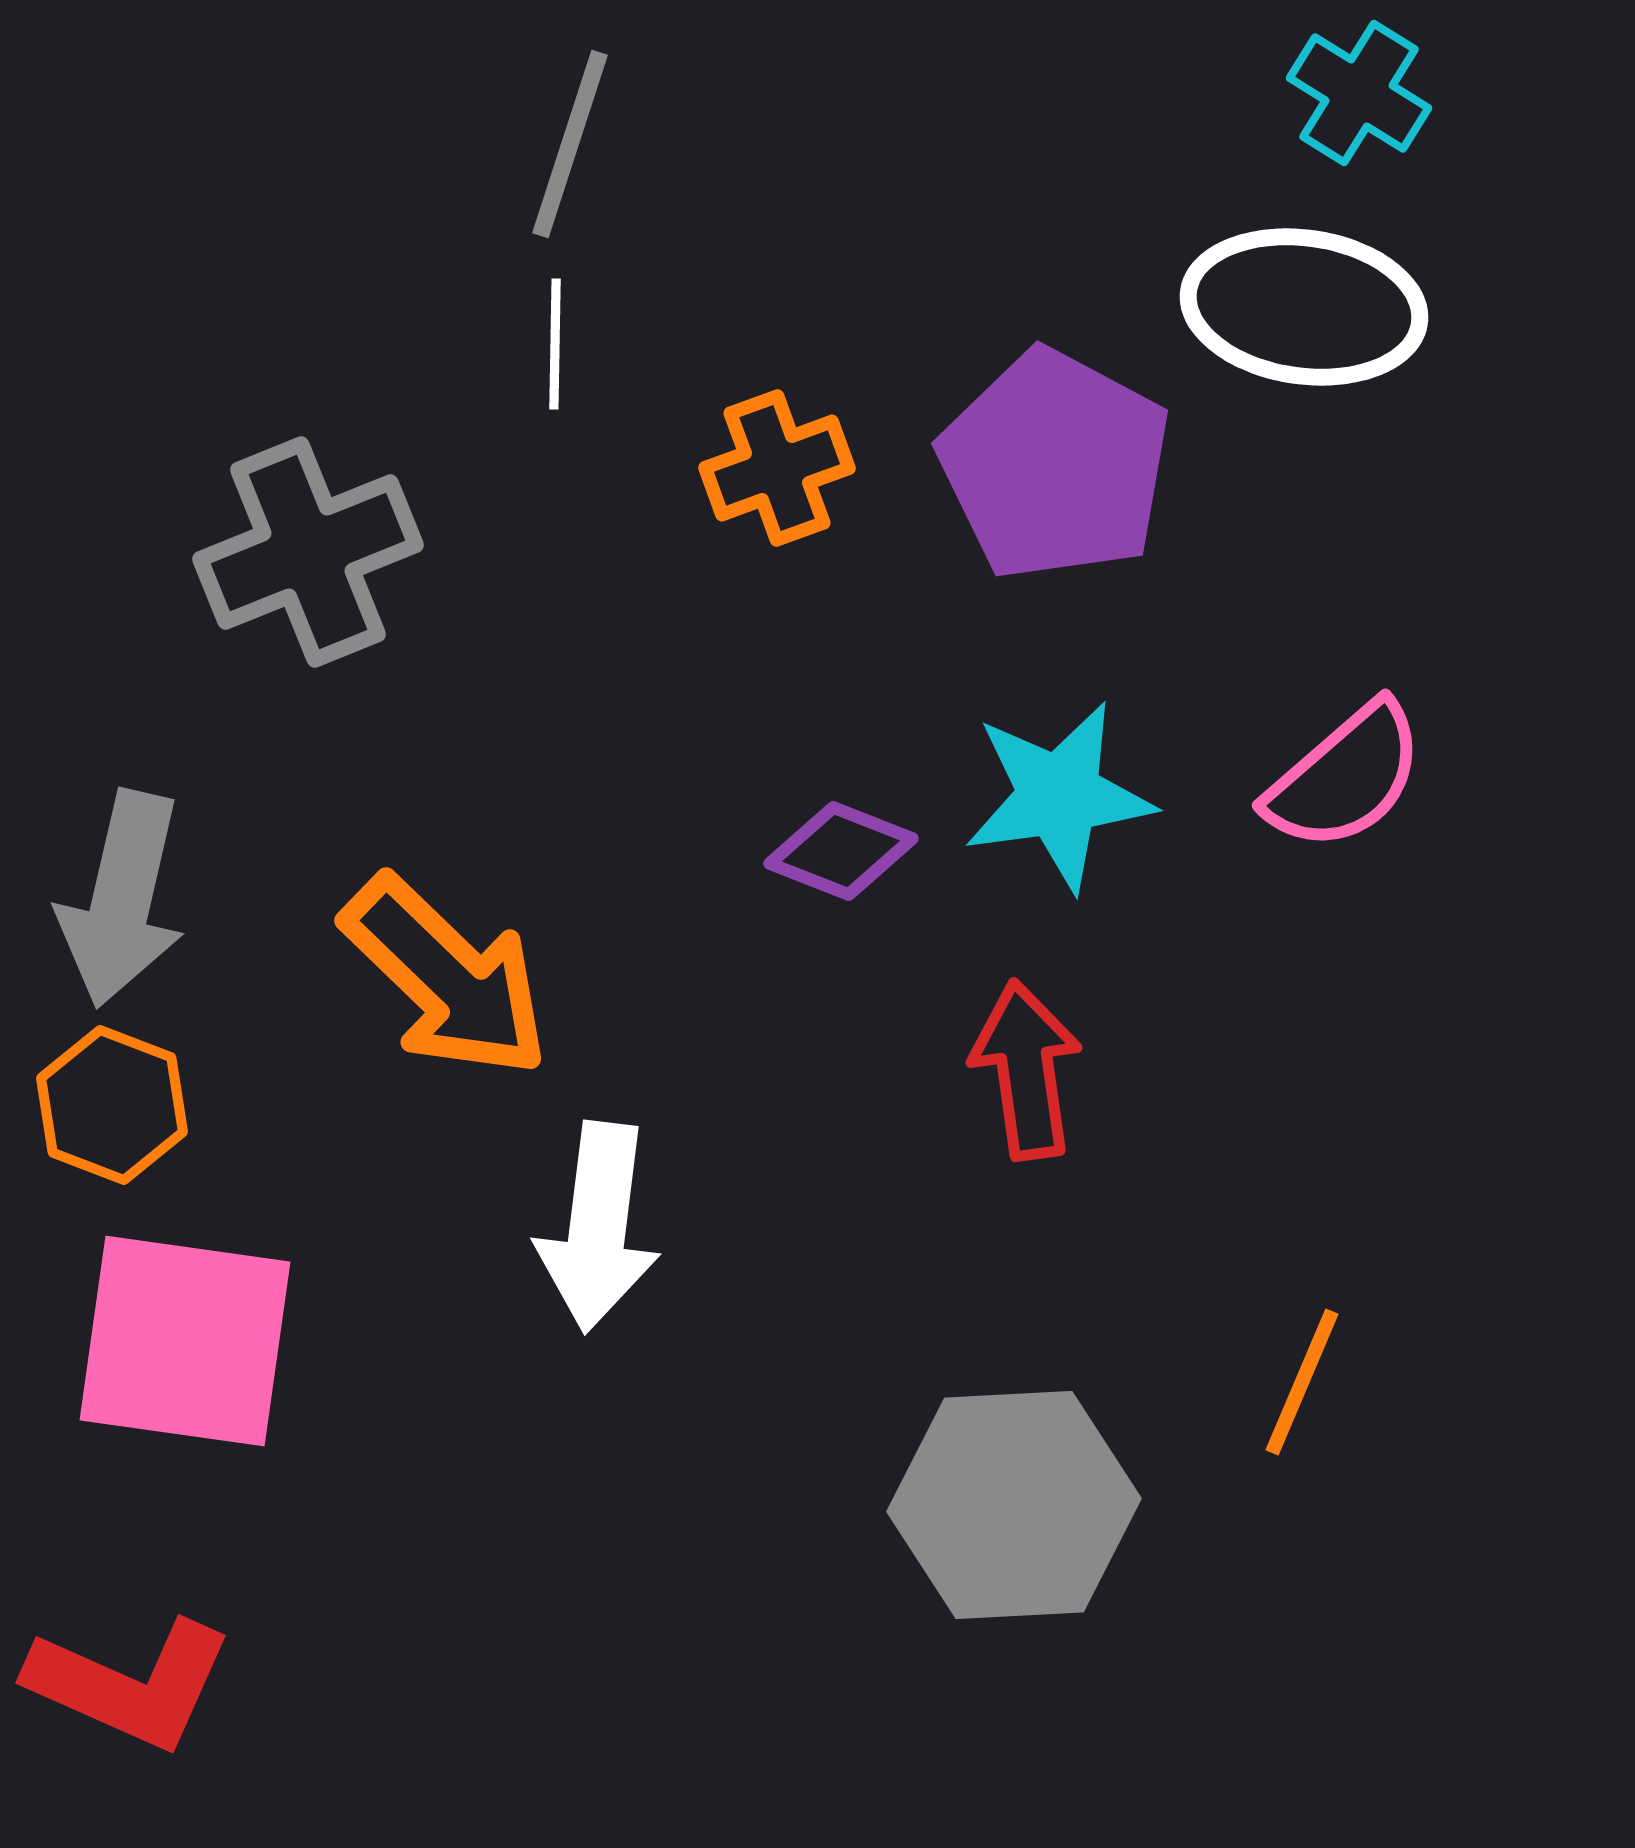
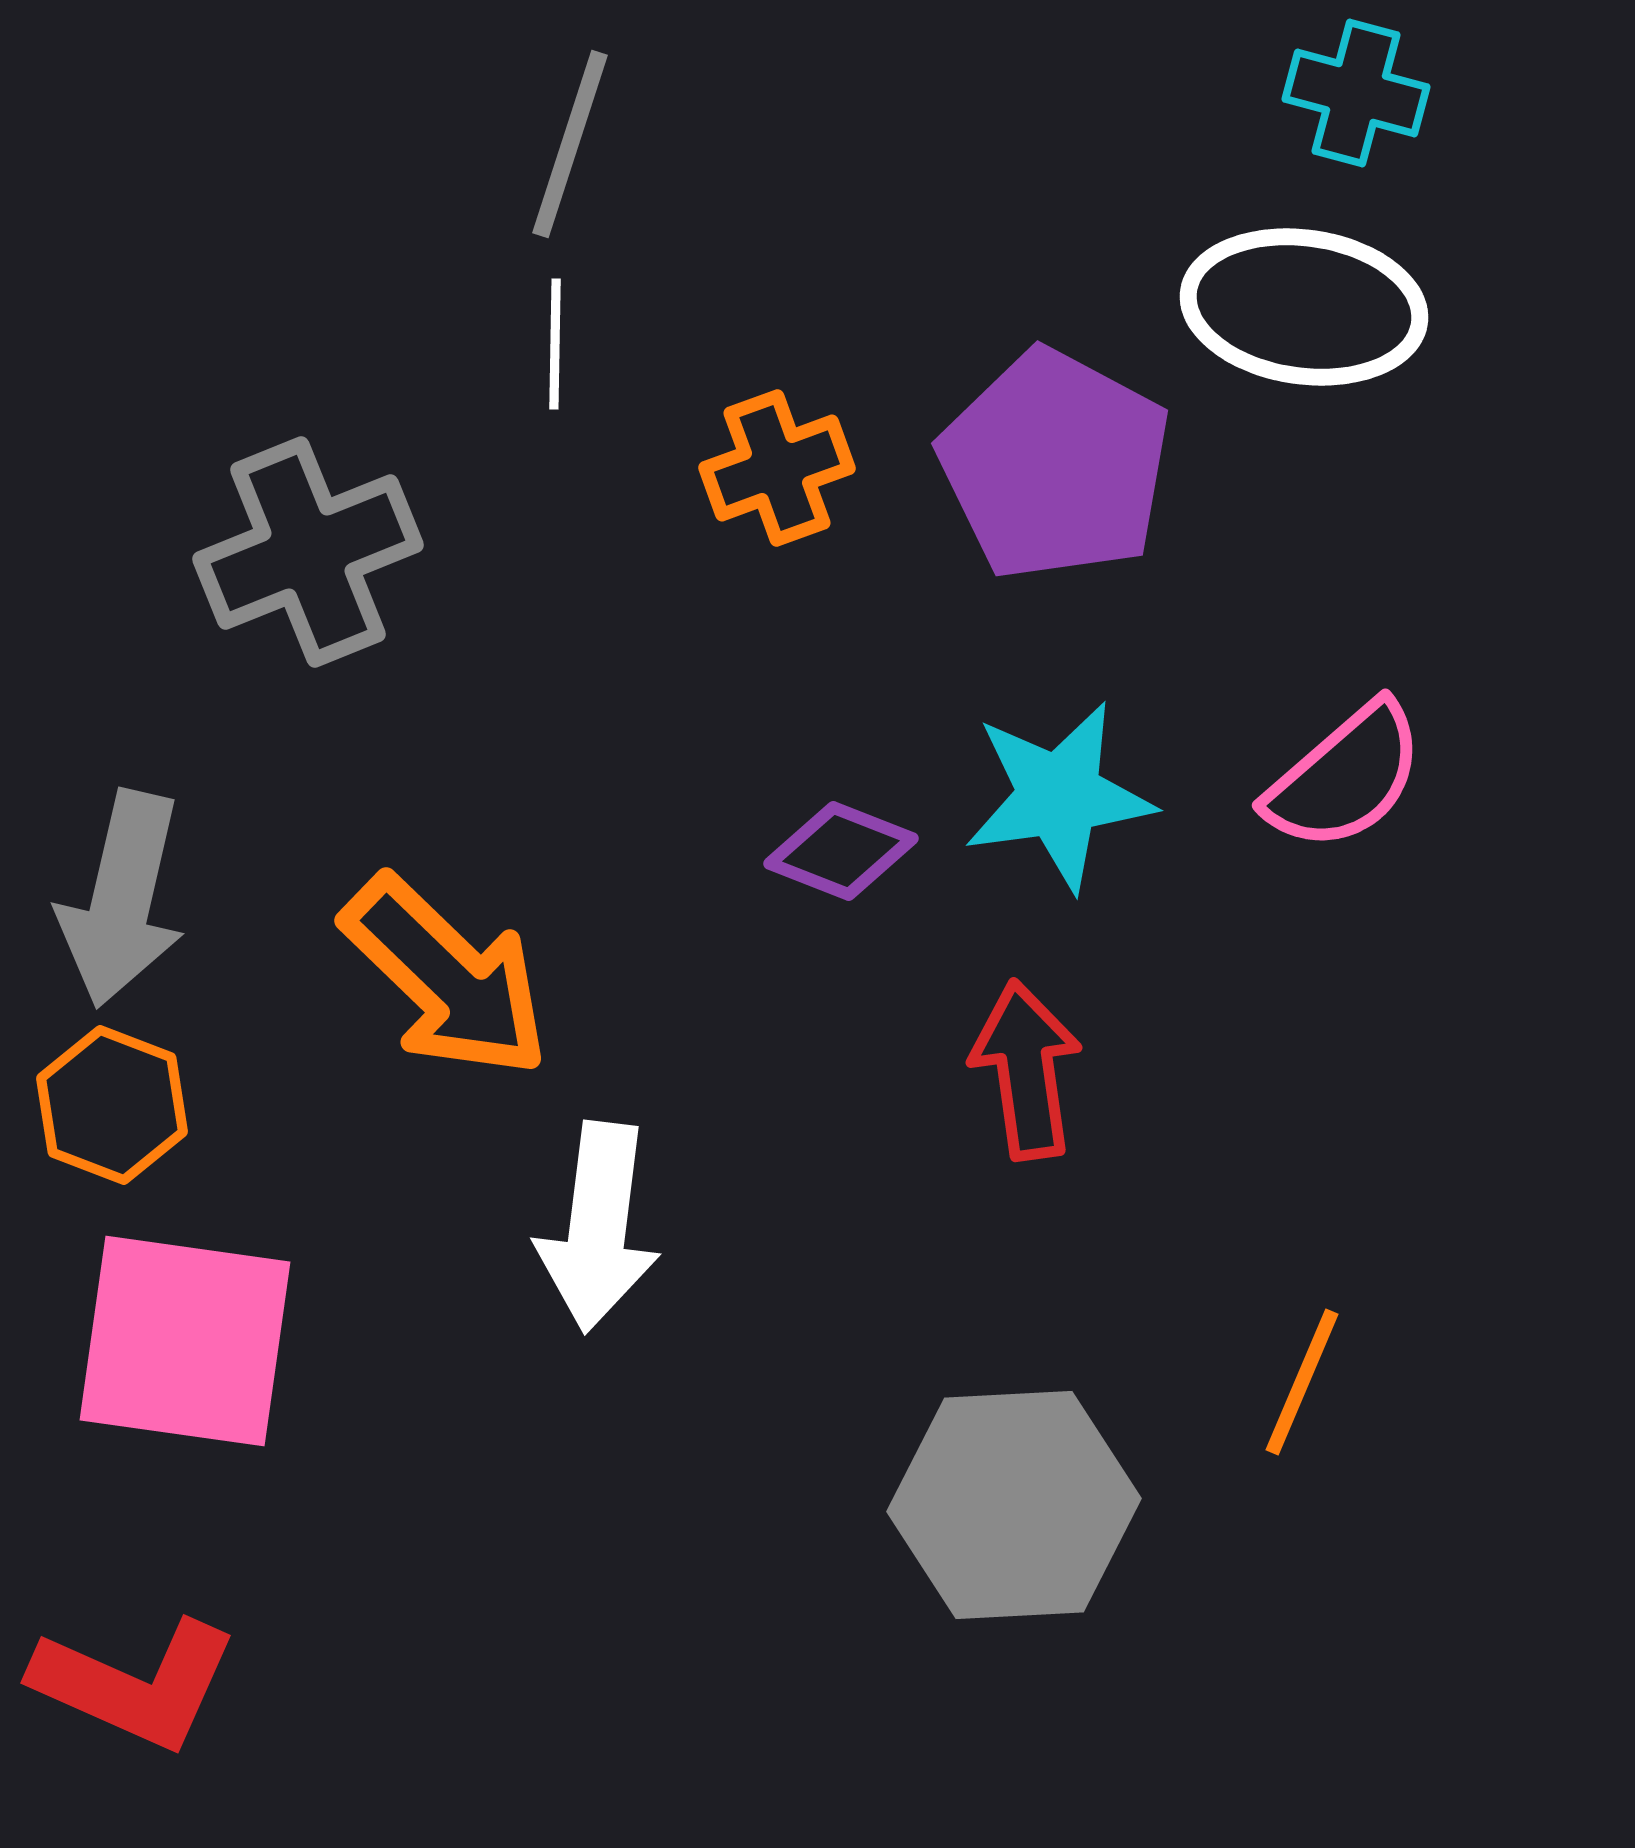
cyan cross: moved 3 px left; rotated 17 degrees counterclockwise
red L-shape: moved 5 px right
